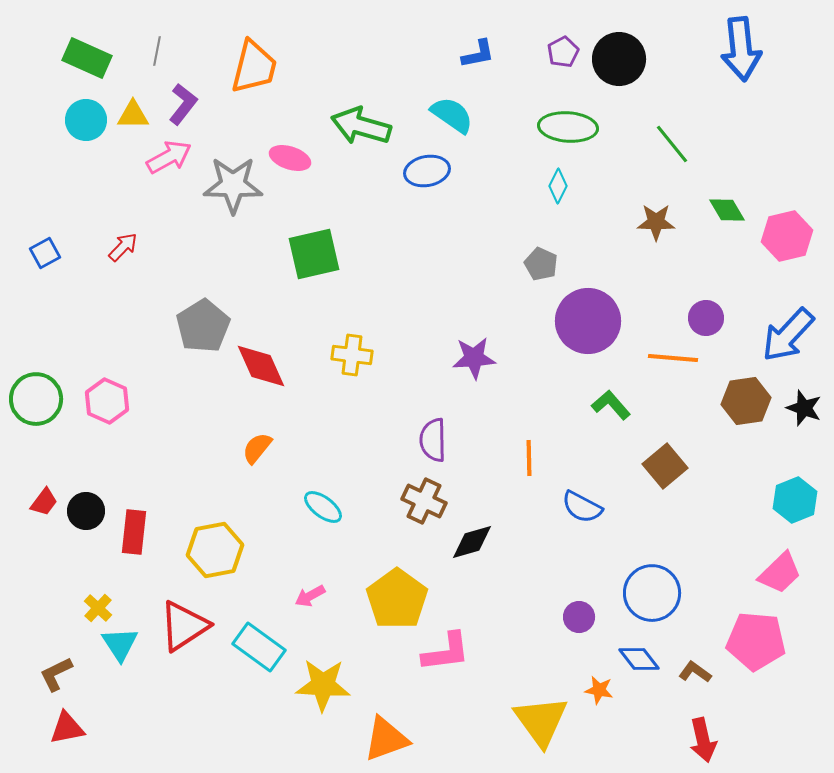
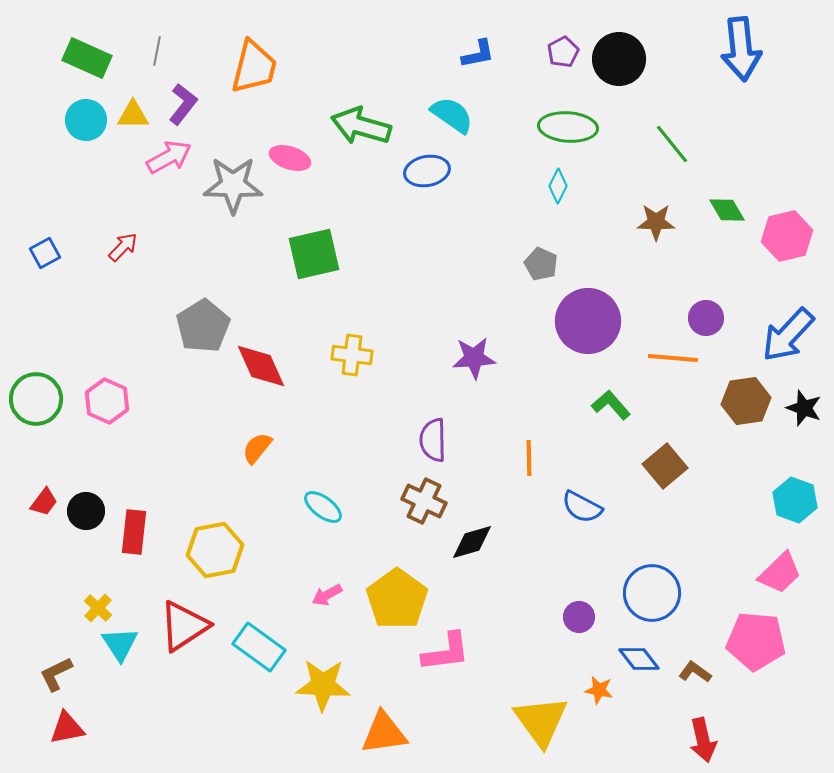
cyan hexagon at (795, 500): rotated 18 degrees counterclockwise
pink arrow at (310, 596): moved 17 px right, 1 px up
orange triangle at (386, 739): moved 2 px left, 6 px up; rotated 12 degrees clockwise
